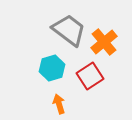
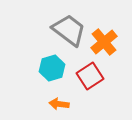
orange arrow: rotated 66 degrees counterclockwise
